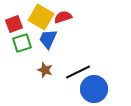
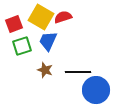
blue trapezoid: moved 2 px down
green square: moved 3 px down
black line: rotated 25 degrees clockwise
blue circle: moved 2 px right, 1 px down
